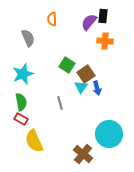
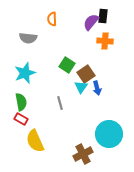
purple semicircle: moved 2 px right
gray semicircle: rotated 120 degrees clockwise
cyan star: moved 2 px right, 1 px up
yellow semicircle: moved 1 px right
brown cross: rotated 24 degrees clockwise
